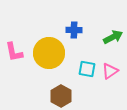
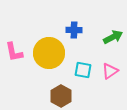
cyan square: moved 4 px left, 1 px down
